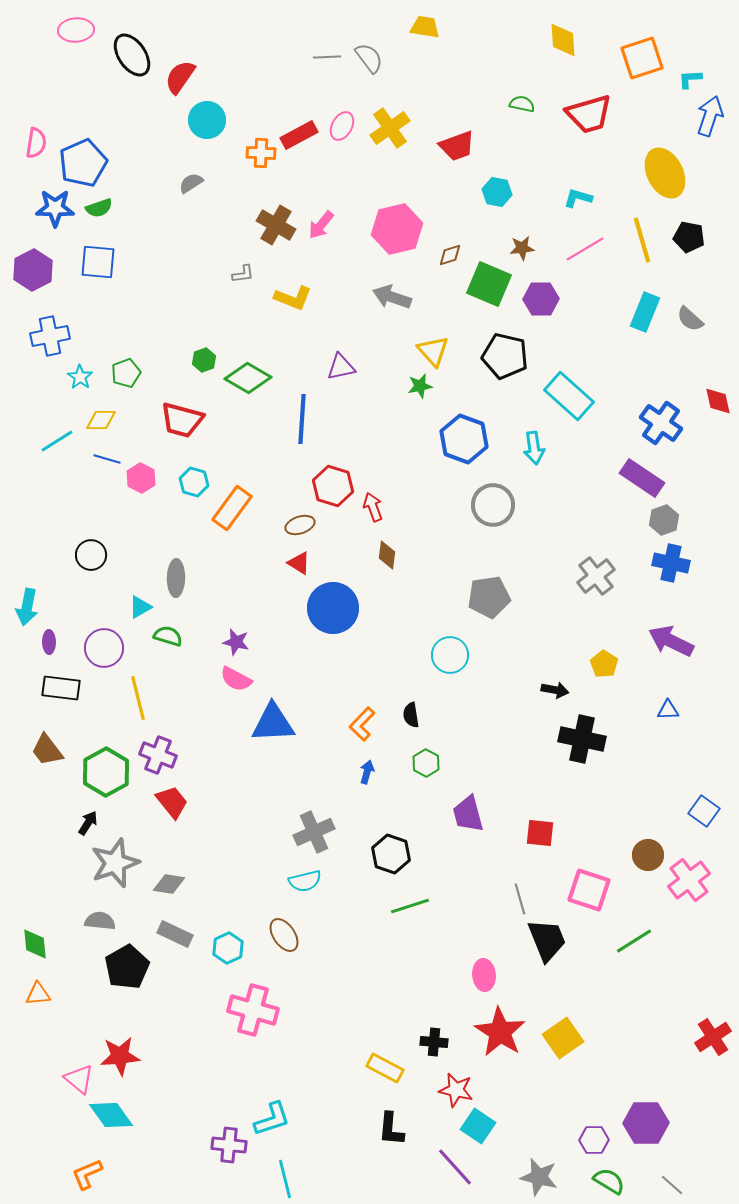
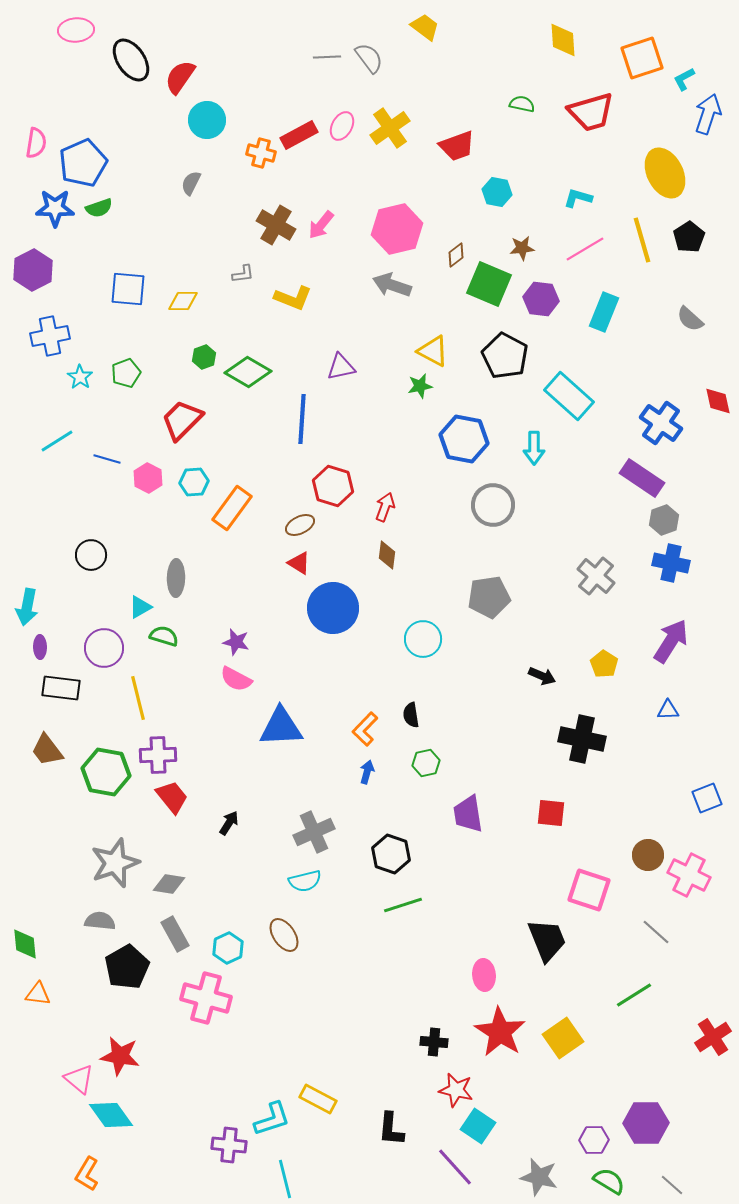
yellow trapezoid at (425, 27): rotated 28 degrees clockwise
black ellipse at (132, 55): moved 1 px left, 5 px down
cyan L-shape at (690, 79): moved 6 px left; rotated 25 degrees counterclockwise
red trapezoid at (589, 114): moved 2 px right, 2 px up
blue arrow at (710, 116): moved 2 px left, 2 px up
orange cross at (261, 153): rotated 12 degrees clockwise
gray semicircle at (191, 183): rotated 30 degrees counterclockwise
black pentagon at (689, 237): rotated 28 degrees clockwise
brown diamond at (450, 255): moved 6 px right; rotated 20 degrees counterclockwise
blue square at (98, 262): moved 30 px right, 27 px down
gray arrow at (392, 297): moved 12 px up
purple hexagon at (541, 299): rotated 8 degrees clockwise
cyan rectangle at (645, 312): moved 41 px left
yellow triangle at (433, 351): rotated 20 degrees counterclockwise
black pentagon at (505, 356): rotated 15 degrees clockwise
green hexagon at (204, 360): moved 3 px up
green diamond at (248, 378): moved 6 px up
yellow diamond at (101, 420): moved 82 px right, 119 px up
red trapezoid at (182, 420): rotated 120 degrees clockwise
blue hexagon at (464, 439): rotated 9 degrees counterclockwise
cyan arrow at (534, 448): rotated 8 degrees clockwise
pink hexagon at (141, 478): moved 7 px right
cyan hexagon at (194, 482): rotated 20 degrees counterclockwise
red arrow at (373, 507): moved 12 px right; rotated 40 degrees clockwise
brown ellipse at (300, 525): rotated 8 degrees counterclockwise
gray cross at (596, 576): rotated 12 degrees counterclockwise
green semicircle at (168, 636): moved 4 px left
purple arrow at (671, 641): rotated 96 degrees clockwise
purple ellipse at (49, 642): moved 9 px left, 5 px down
cyan circle at (450, 655): moved 27 px left, 16 px up
black arrow at (555, 690): moved 13 px left, 14 px up; rotated 12 degrees clockwise
blue triangle at (273, 723): moved 8 px right, 4 px down
orange L-shape at (362, 724): moved 3 px right, 5 px down
purple cross at (158, 755): rotated 24 degrees counterclockwise
green hexagon at (426, 763): rotated 20 degrees clockwise
green hexagon at (106, 772): rotated 21 degrees counterclockwise
red trapezoid at (172, 802): moved 5 px up
blue square at (704, 811): moved 3 px right, 13 px up; rotated 32 degrees clockwise
purple trapezoid at (468, 814): rotated 6 degrees clockwise
black arrow at (88, 823): moved 141 px right
red square at (540, 833): moved 11 px right, 20 px up
pink cross at (689, 880): moved 5 px up; rotated 27 degrees counterclockwise
gray line at (520, 899): moved 136 px right, 33 px down; rotated 32 degrees counterclockwise
green line at (410, 906): moved 7 px left, 1 px up
gray rectangle at (175, 934): rotated 36 degrees clockwise
green line at (634, 941): moved 54 px down
green diamond at (35, 944): moved 10 px left
orange triangle at (38, 994): rotated 12 degrees clockwise
pink cross at (253, 1010): moved 47 px left, 12 px up
red star at (120, 1056): rotated 15 degrees clockwise
yellow rectangle at (385, 1068): moved 67 px left, 31 px down
orange L-shape at (87, 1174): rotated 36 degrees counterclockwise
